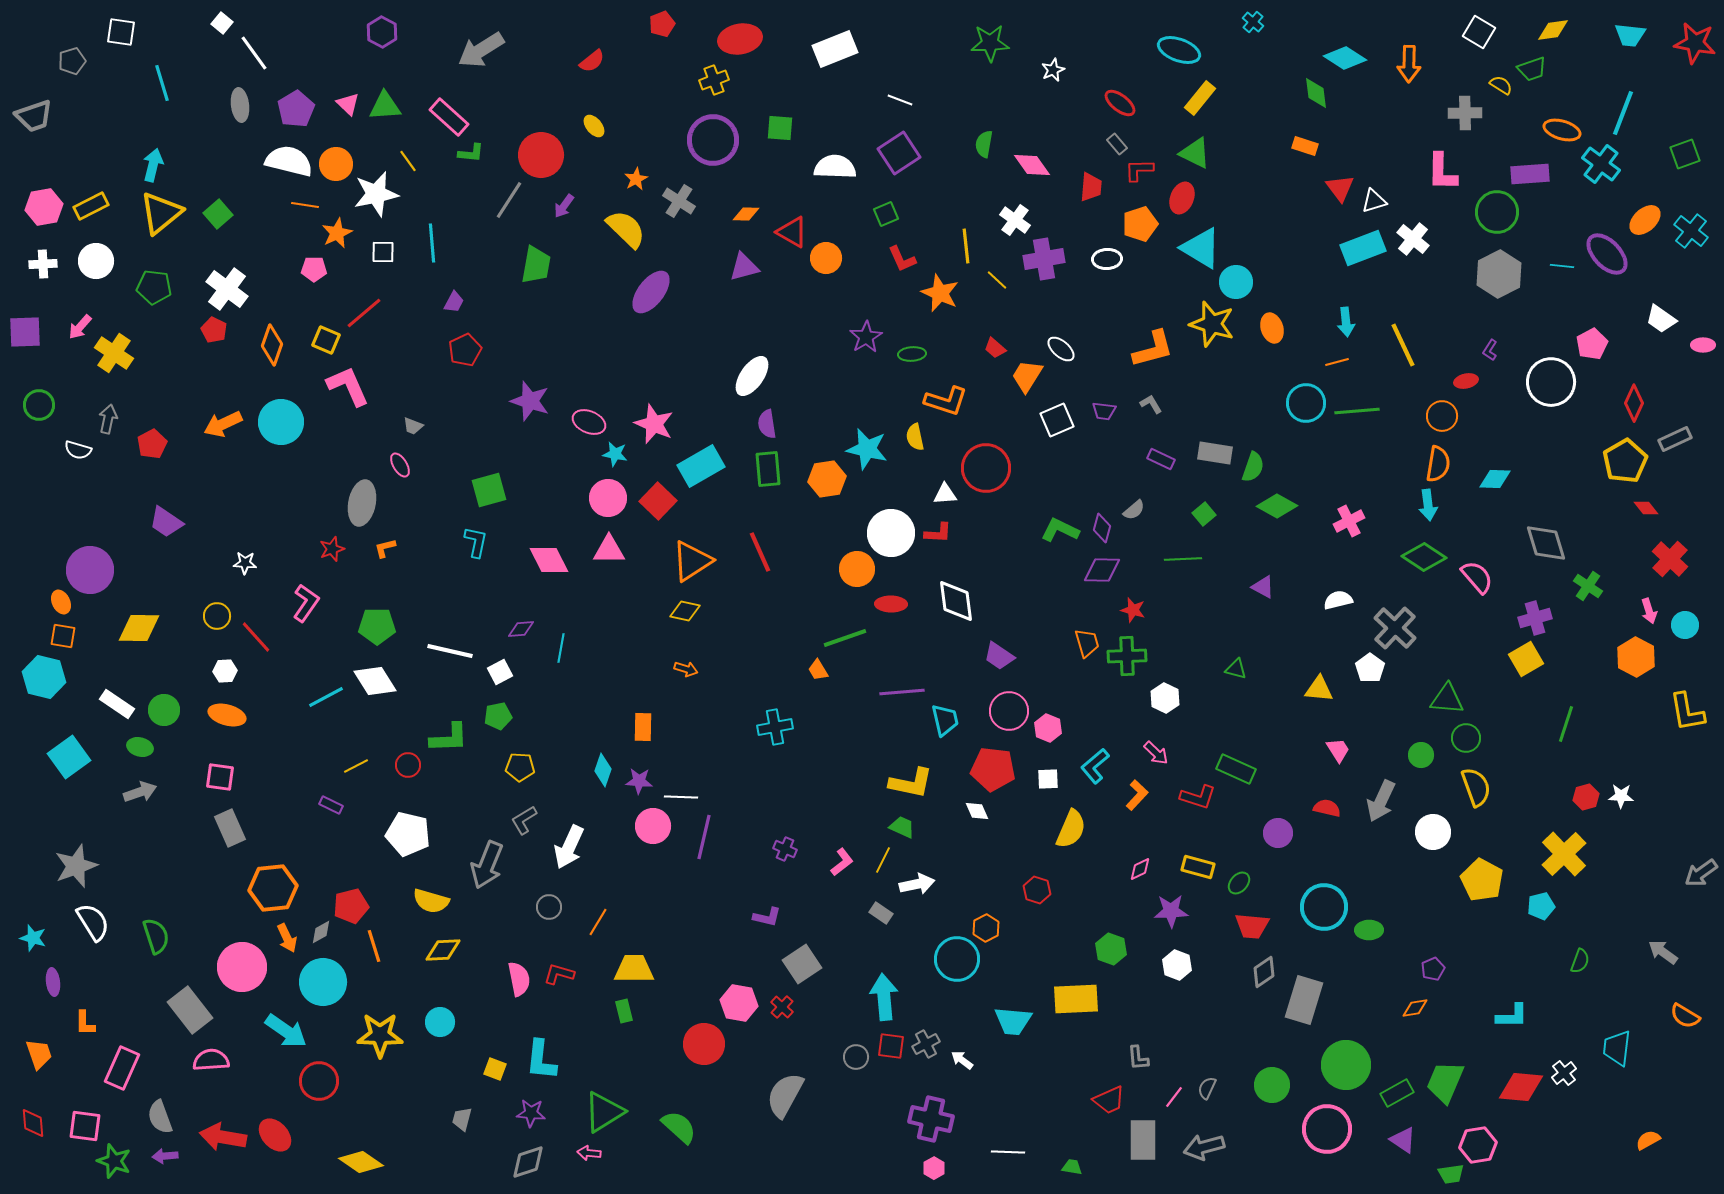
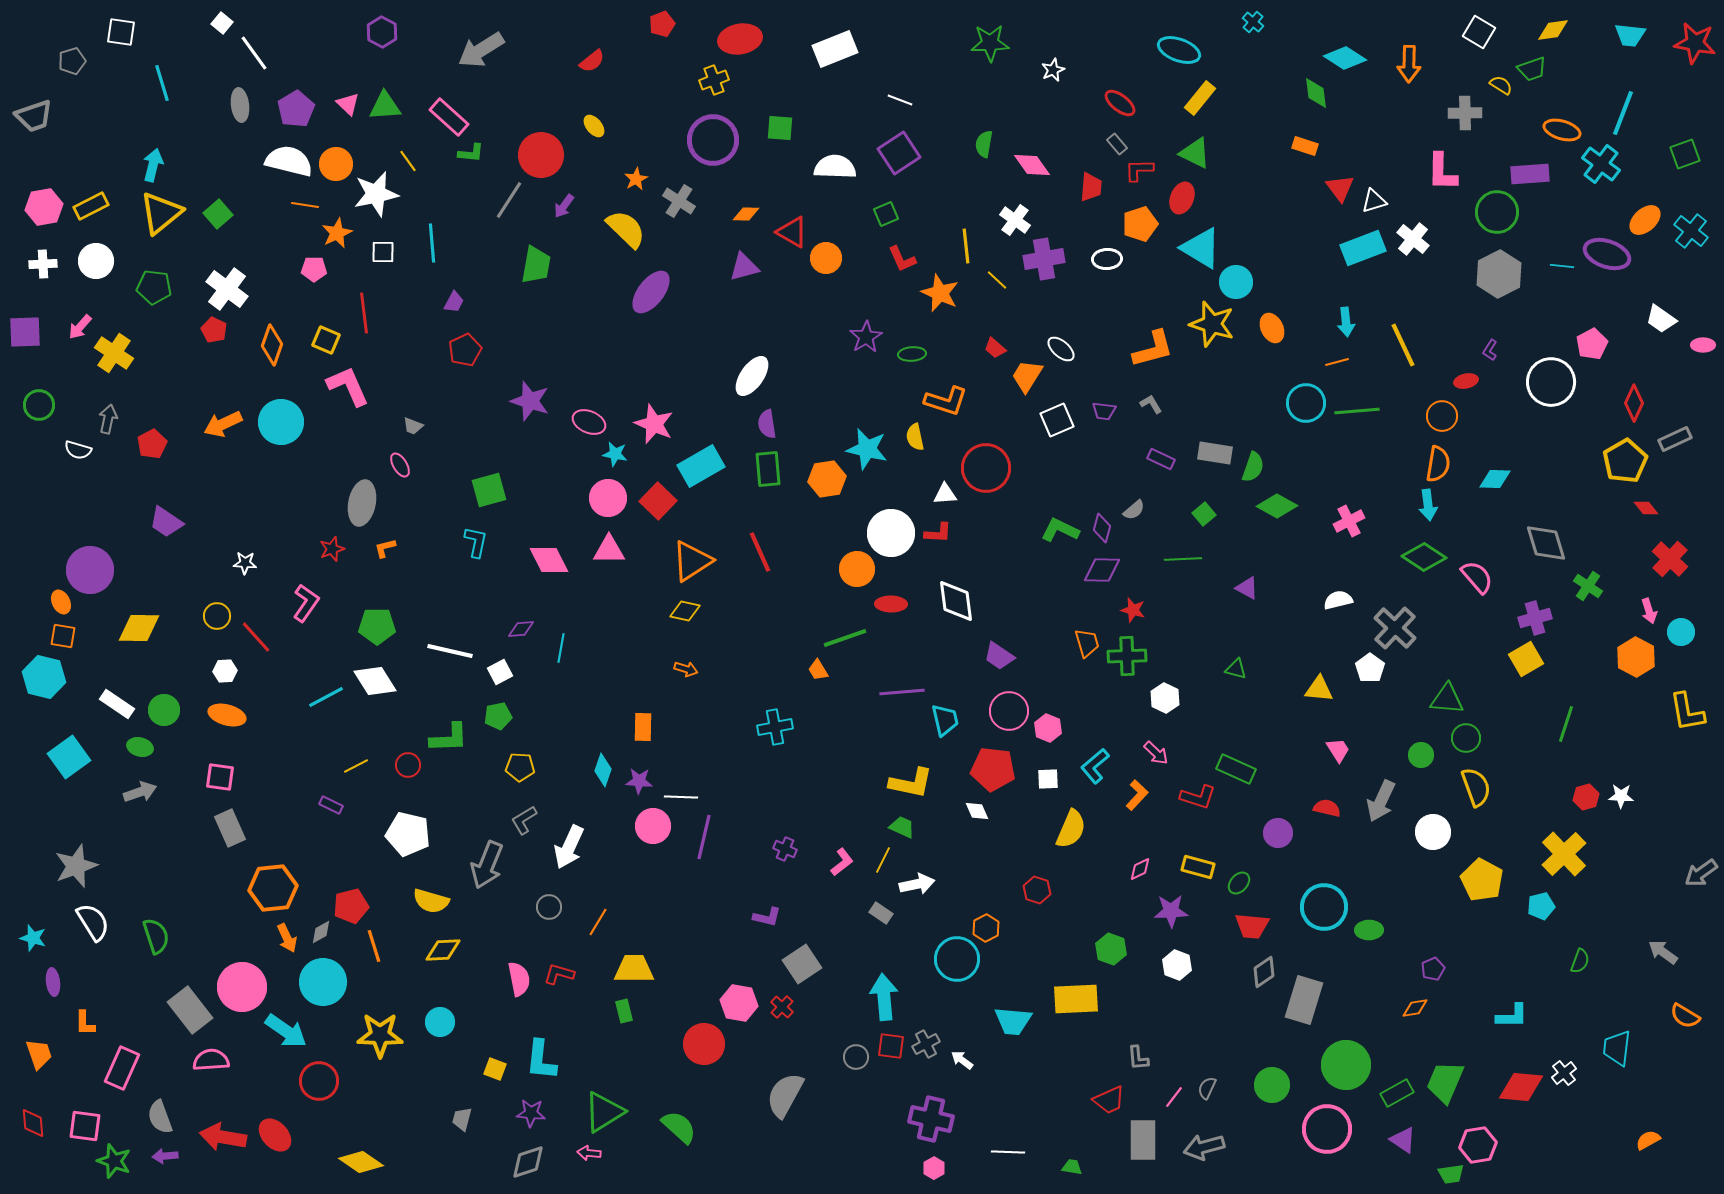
purple ellipse at (1607, 254): rotated 27 degrees counterclockwise
red line at (364, 313): rotated 57 degrees counterclockwise
orange ellipse at (1272, 328): rotated 8 degrees counterclockwise
purple triangle at (1263, 587): moved 16 px left, 1 px down
cyan circle at (1685, 625): moved 4 px left, 7 px down
pink circle at (242, 967): moved 20 px down
